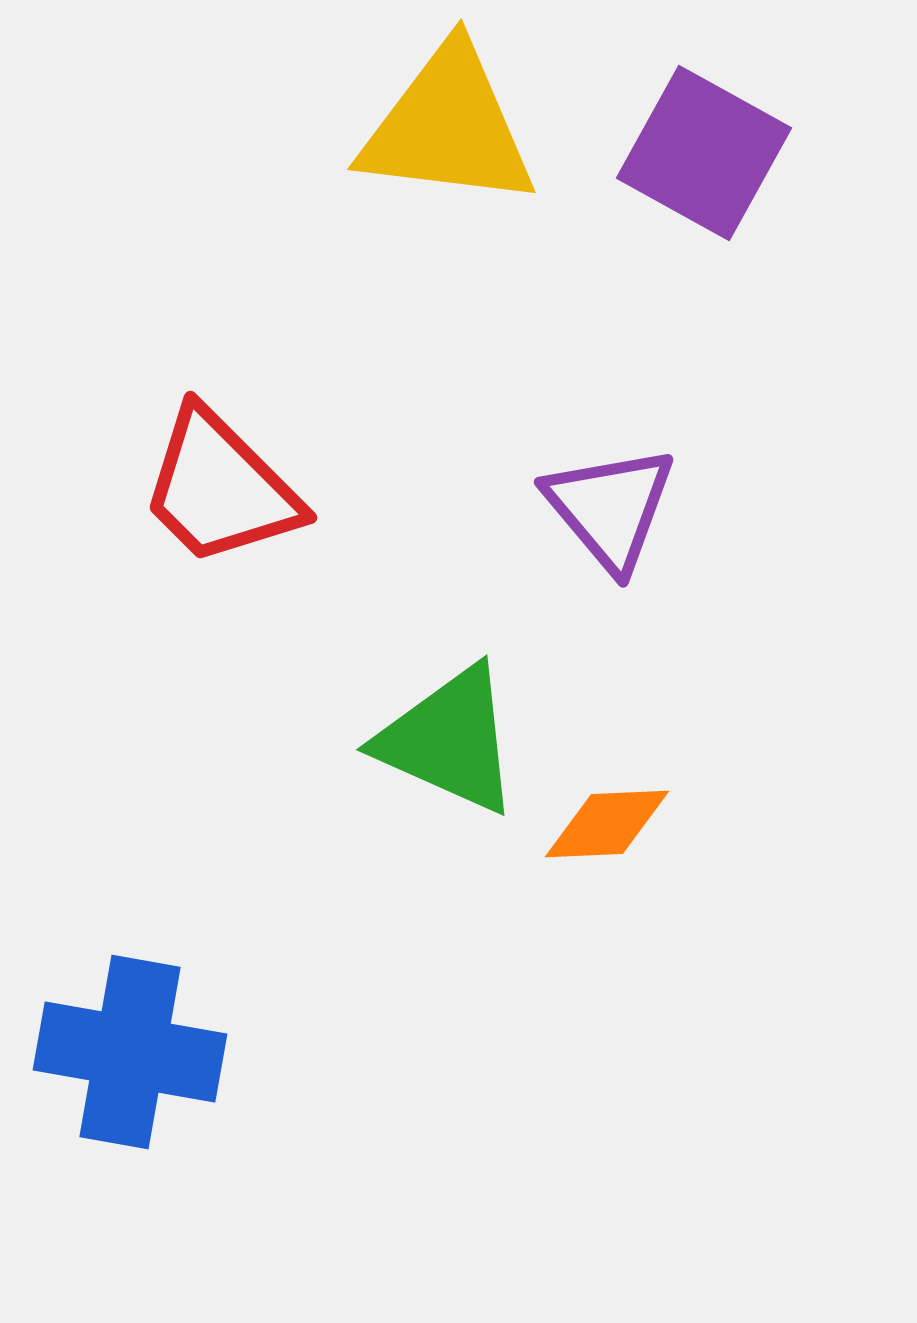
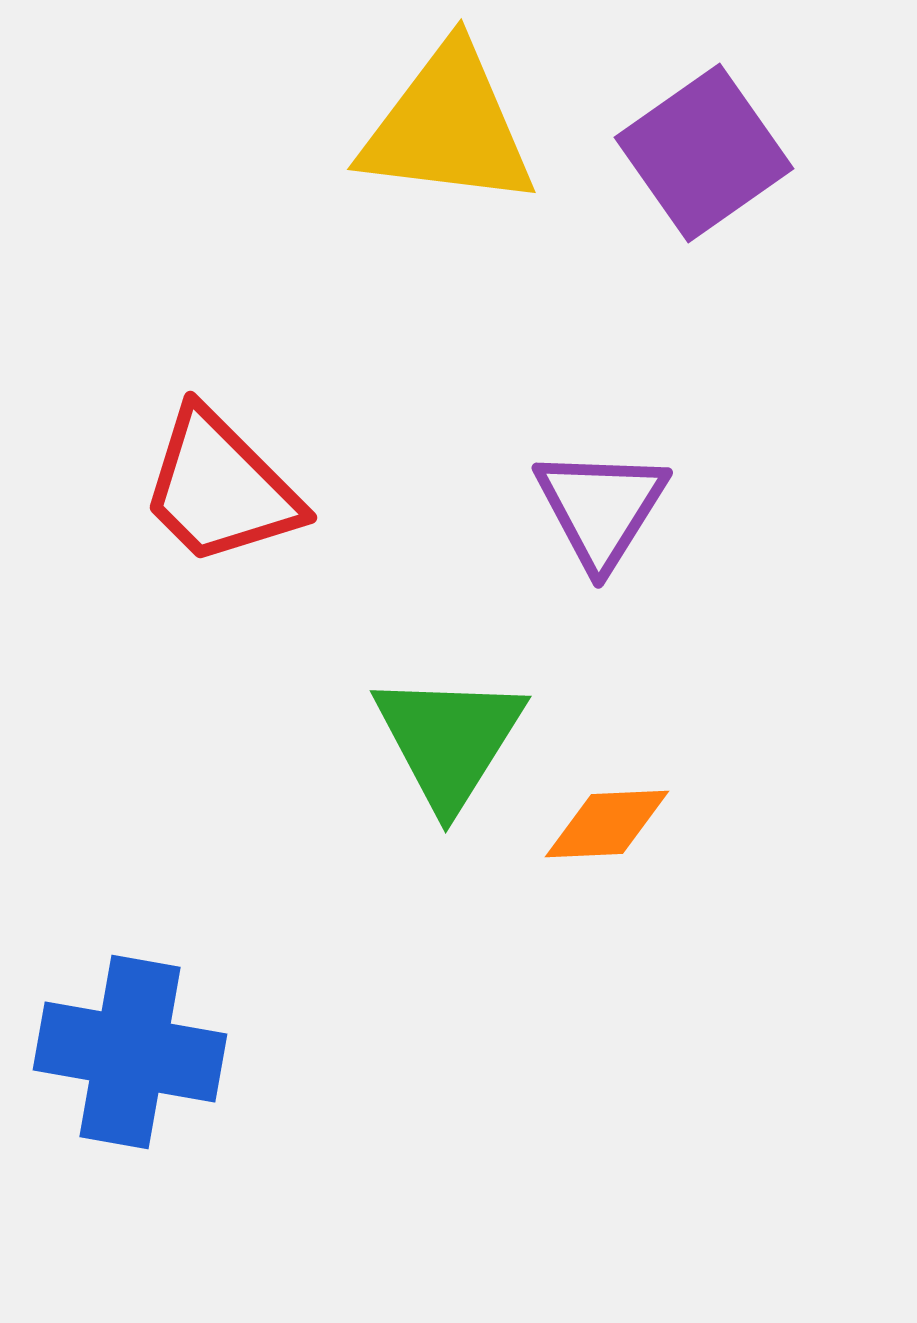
purple square: rotated 26 degrees clockwise
purple triangle: moved 9 px left; rotated 12 degrees clockwise
green triangle: rotated 38 degrees clockwise
